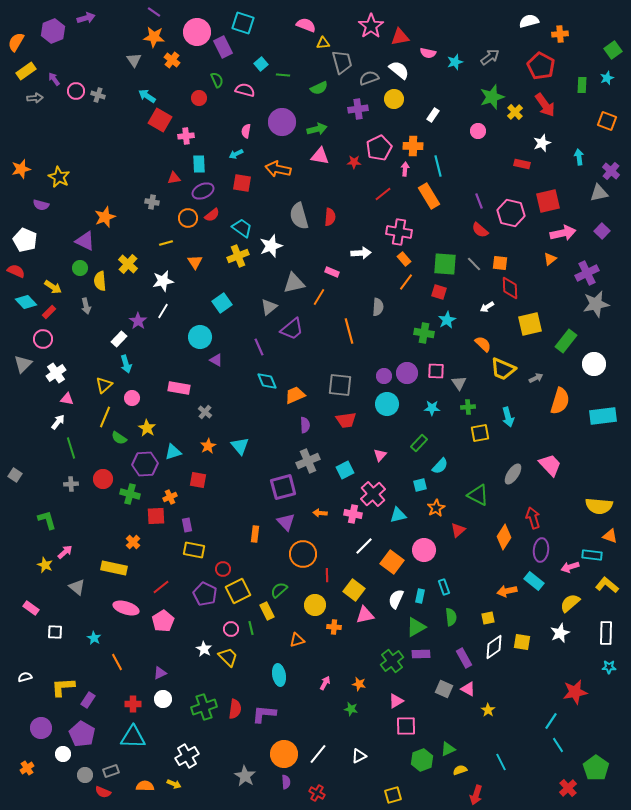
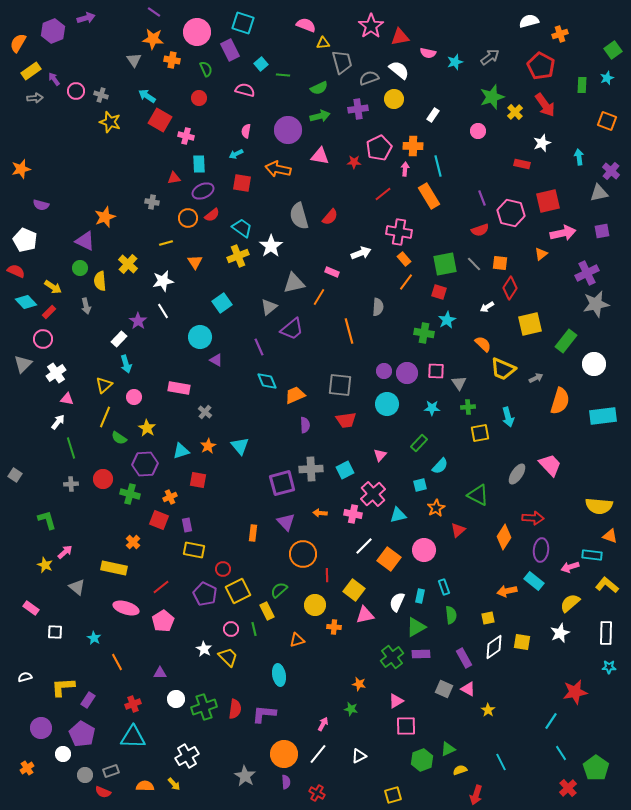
orange cross at (560, 34): rotated 14 degrees counterclockwise
orange star at (154, 37): moved 1 px left, 2 px down
orange semicircle at (16, 42): moved 2 px right, 1 px down
purple rectangle at (223, 47): moved 7 px right, 3 px down
orange cross at (172, 60): rotated 28 degrees counterclockwise
yellow rectangle at (26, 71): moved 5 px right
green semicircle at (217, 80): moved 11 px left, 11 px up
gray cross at (98, 95): moved 3 px right
purple circle at (282, 122): moved 6 px right, 8 px down
green arrow at (317, 129): moved 3 px right, 13 px up
pink cross at (186, 136): rotated 21 degrees clockwise
yellow star at (59, 177): moved 51 px right, 55 px up; rotated 10 degrees counterclockwise
purple line at (479, 201): moved 3 px right, 3 px up
red semicircle at (330, 217): rotated 36 degrees clockwise
red semicircle at (480, 230): rotated 60 degrees counterclockwise
purple square at (602, 231): rotated 35 degrees clockwise
white star at (271, 246): rotated 15 degrees counterclockwise
white arrow at (361, 253): rotated 18 degrees counterclockwise
orange triangle at (550, 259): moved 9 px left, 5 px up
green square at (445, 264): rotated 15 degrees counterclockwise
red diamond at (510, 288): rotated 35 degrees clockwise
white line at (163, 311): rotated 63 degrees counterclockwise
purple circle at (384, 376): moved 5 px up
pink circle at (132, 398): moved 2 px right, 1 px up
cyan triangle at (173, 452): moved 8 px right, 1 px up
gray cross at (308, 461): moved 3 px right, 8 px down; rotated 20 degrees clockwise
gray ellipse at (513, 474): moved 4 px right
purple square at (283, 487): moved 1 px left, 4 px up
red square at (156, 516): moved 3 px right, 4 px down; rotated 24 degrees clockwise
red arrow at (533, 518): rotated 110 degrees clockwise
orange rectangle at (255, 534): moved 2 px left, 1 px up
orange square at (392, 562): moved 3 px left, 3 px up
white semicircle at (396, 599): moved 1 px right, 3 px down
green semicircle at (451, 617): moved 2 px up
green line at (251, 628): moved 3 px right, 1 px down
green cross at (392, 661): moved 4 px up
purple triangle at (160, 673): rotated 24 degrees clockwise
pink arrow at (325, 683): moved 2 px left, 41 px down
white circle at (163, 699): moved 13 px right
red cross at (133, 704): rotated 21 degrees counterclockwise
cyan line at (558, 745): moved 3 px right, 8 px down
yellow arrow at (174, 784): rotated 24 degrees clockwise
